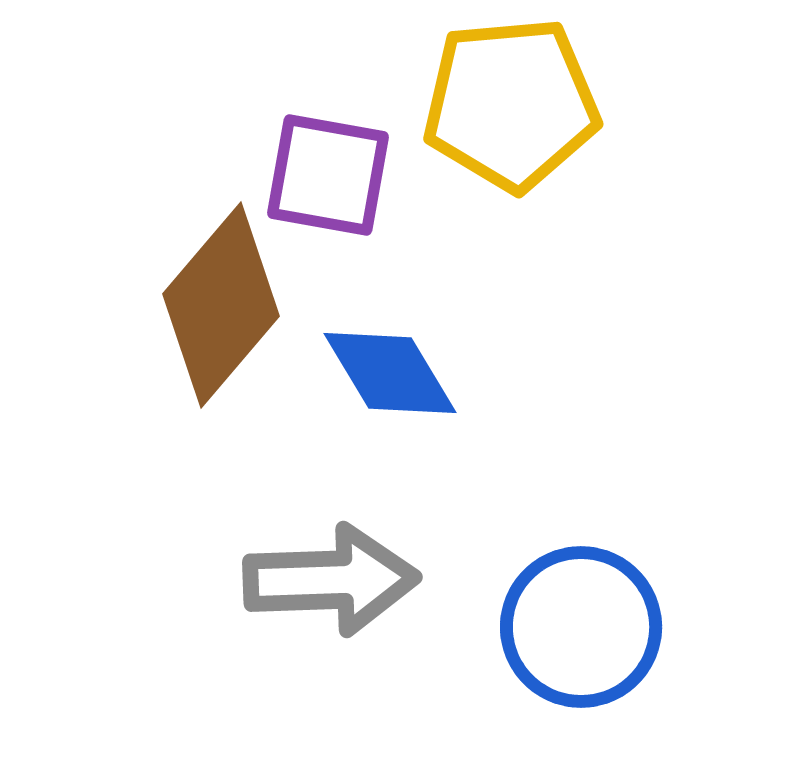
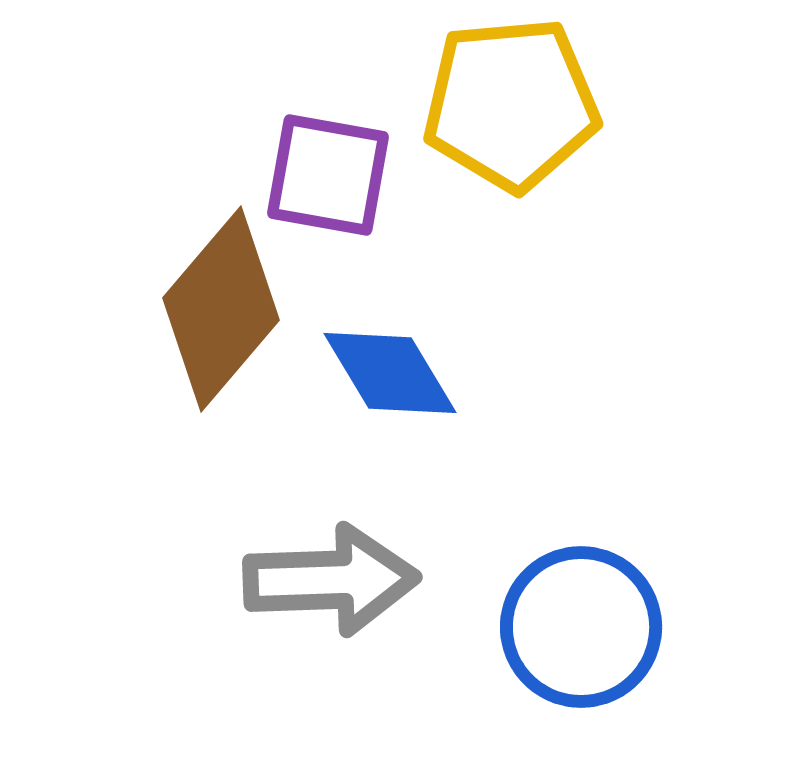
brown diamond: moved 4 px down
